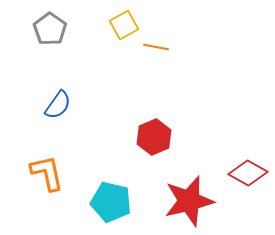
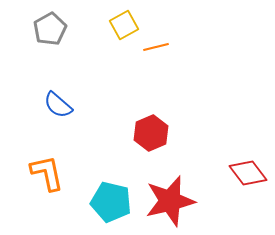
gray pentagon: rotated 8 degrees clockwise
orange line: rotated 25 degrees counterclockwise
blue semicircle: rotated 96 degrees clockwise
red hexagon: moved 3 px left, 4 px up
red diamond: rotated 24 degrees clockwise
red star: moved 19 px left
